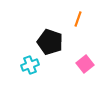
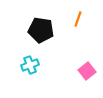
black pentagon: moved 9 px left, 12 px up; rotated 10 degrees counterclockwise
pink square: moved 2 px right, 7 px down
